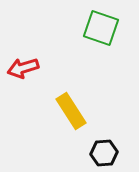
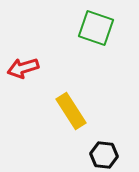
green square: moved 5 px left
black hexagon: moved 2 px down; rotated 12 degrees clockwise
